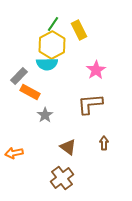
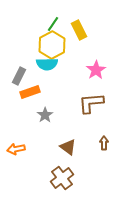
gray rectangle: rotated 18 degrees counterclockwise
orange rectangle: rotated 48 degrees counterclockwise
brown L-shape: moved 1 px right, 1 px up
orange arrow: moved 2 px right, 4 px up
